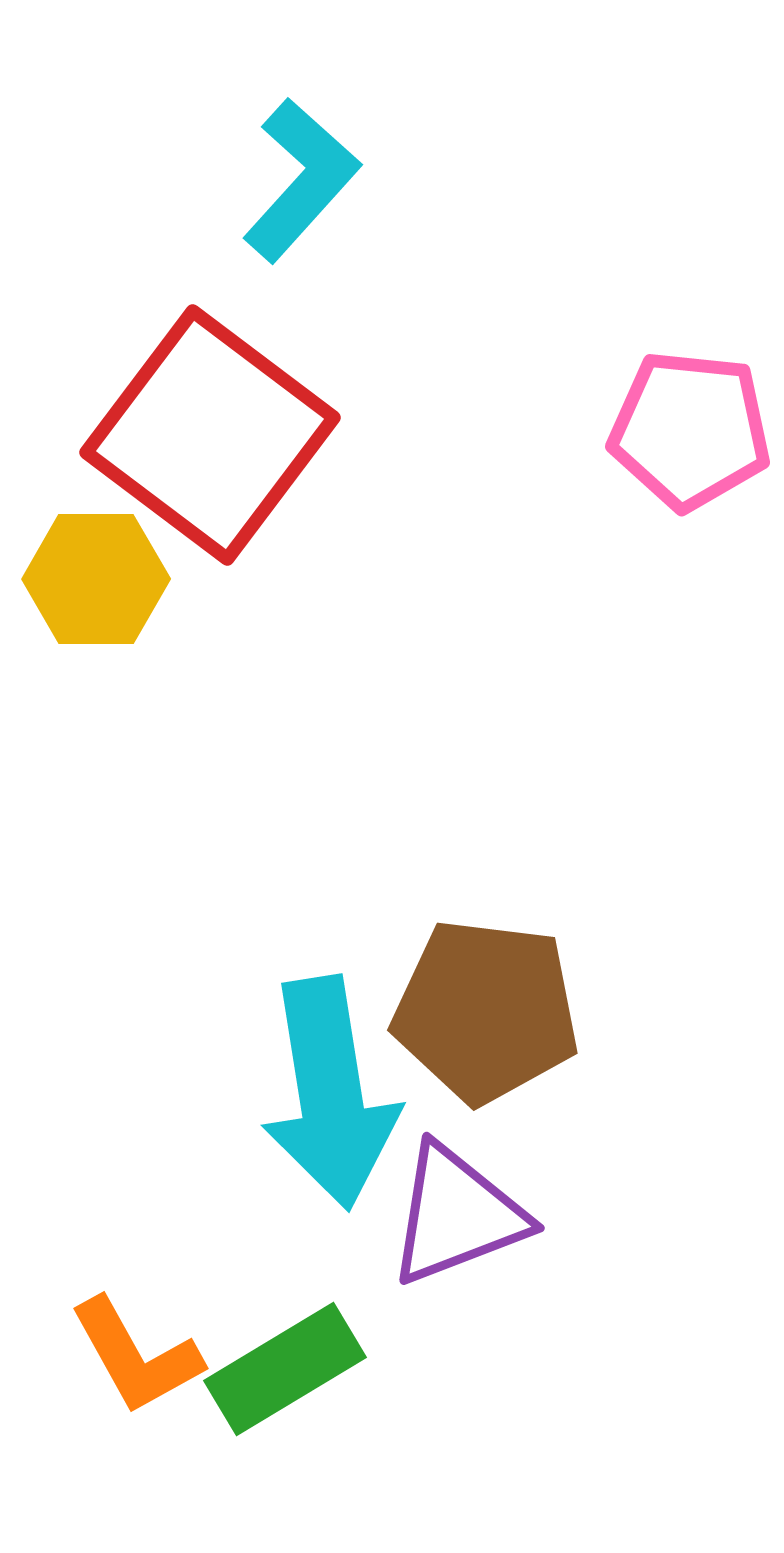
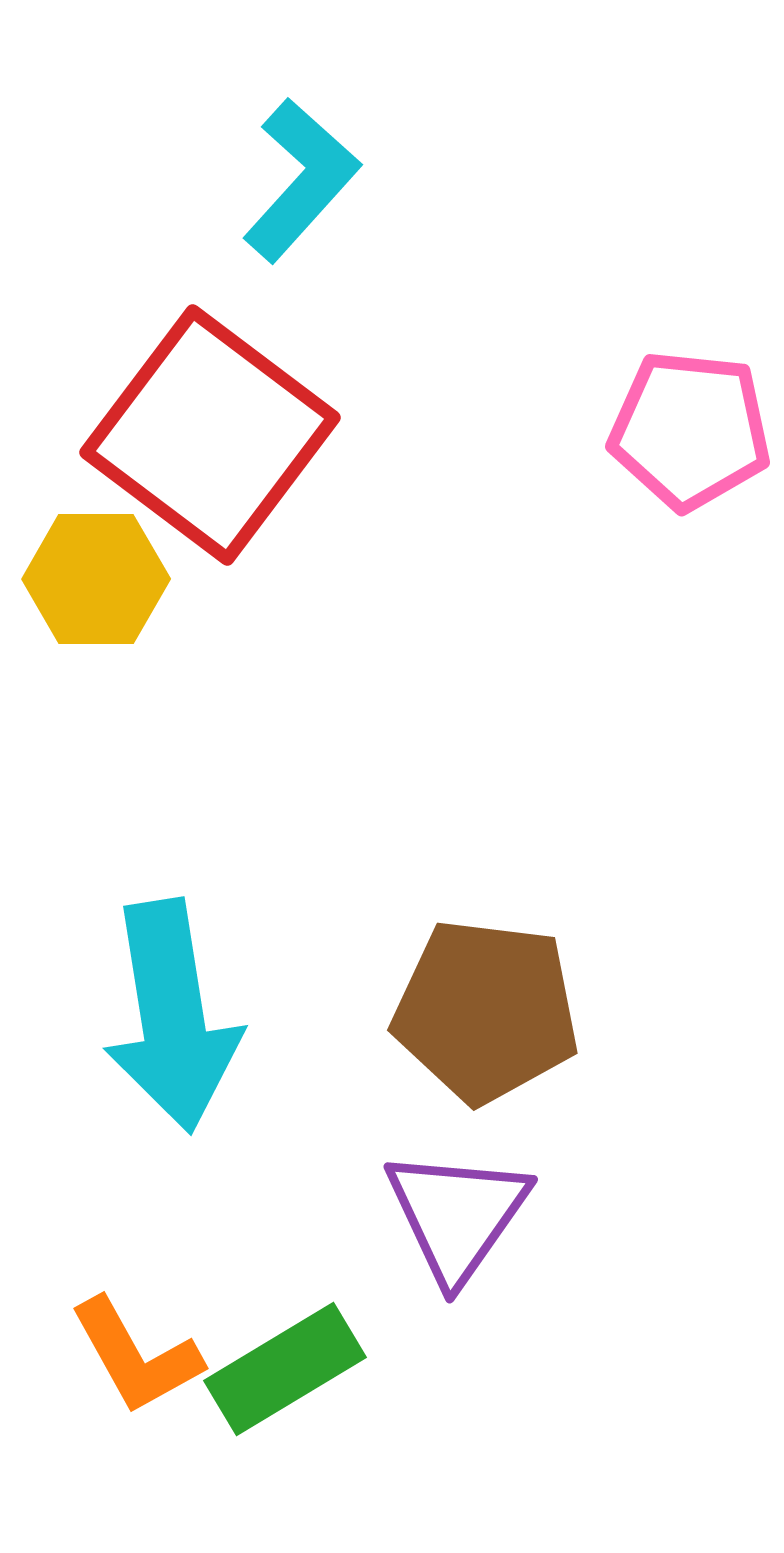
cyan arrow: moved 158 px left, 77 px up
purple triangle: rotated 34 degrees counterclockwise
